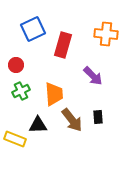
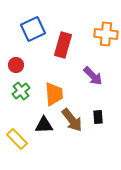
green cross: rotated 12 degrees counterclockwise
black triangle: moved 6 px right
yellow rectangle: moved 2 px right; rotated 25 degrees clockwise
